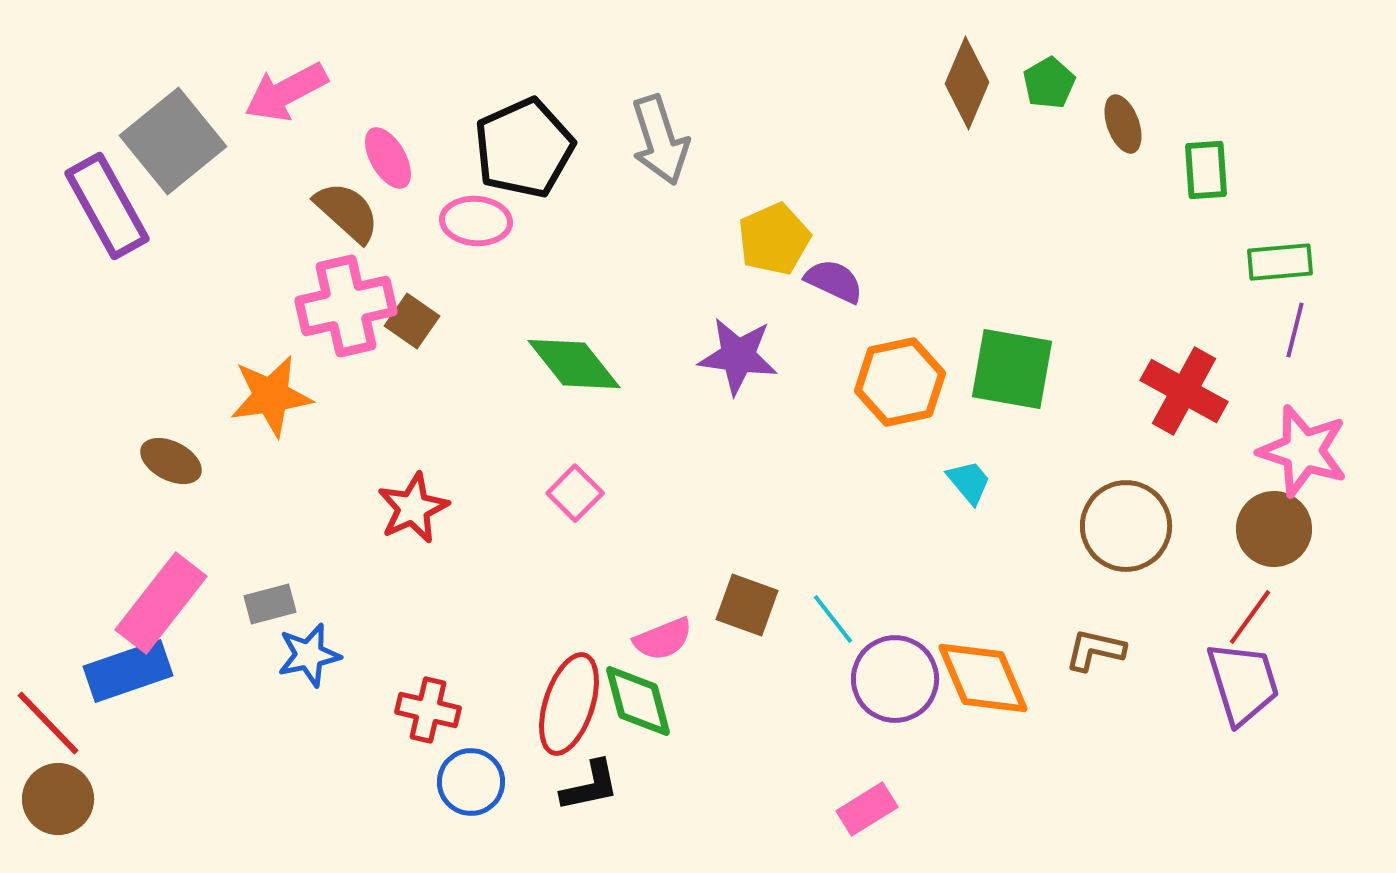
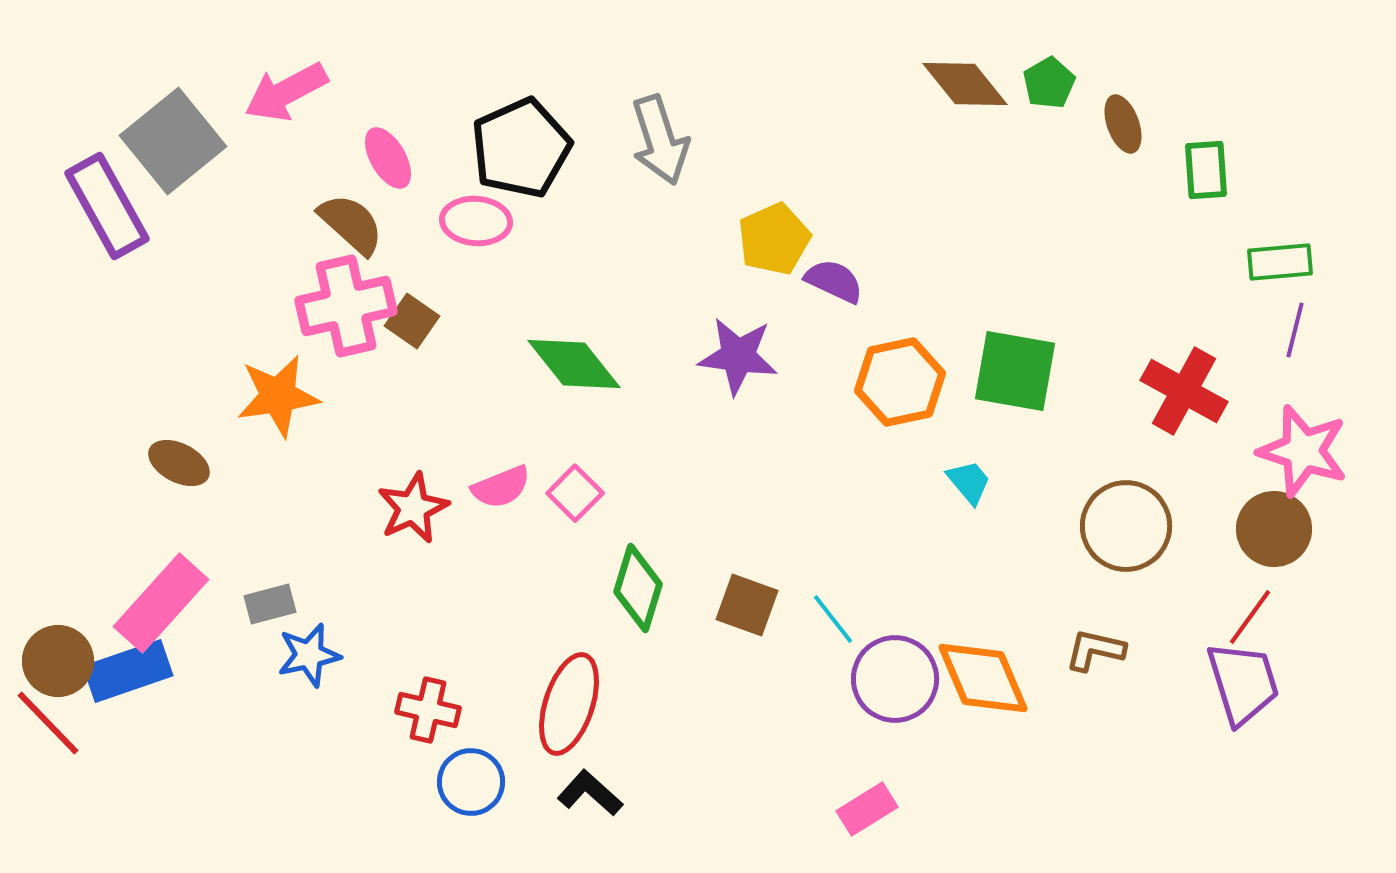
brown diamond at (967, 83): moved 2 px left, 1 px down; rotated 62 degrees counterclockwise
black pentagon at (524, 148): moved 3 px left
brown semicircle at (347, 212): moved 4 px right, 12 px down
green square at (1012, 369): moved 3 px right, 2 px down
orange star at (271, 396): moved 7 px right
brown ellipse at (171, 461): moved 8 px right, 2 px down
pink rectangle at (161, 603): rotated 4 degrees clockwise
pink semicircle at (663, 639): moved 162 px left, 152 px up
green diamond at (638, 701): moved 113 px up; rotated 32 degrees clockwise
black L-shape at (590, 786): moved 7 px down; rotated 126 degrees counterclockwise
brown circle at (58, 799): moved 138 px up
